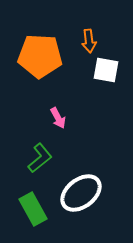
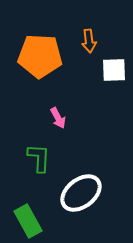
white square: moved 8 px right; rotated 12 degrees counterclockwise
green L-shape: moved 1 px left; rotated 48 degrees counterclockwise
green rectangle: moved 5 px left, 12 px down
